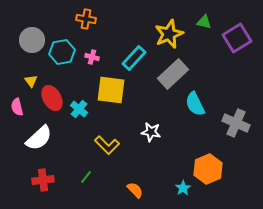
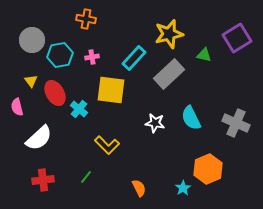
green triangle: moved 33 px down
yellow star: rotated 8 degrees clockwise
cyan hexagon: moved 2 px left, 3 px down
pink cross: rotated 24 degrees counterclockwise
gray rectangle: moved 4 px left
red ellipse: moved 3 px right, 5 px up
cyan semicircle: moved 4 px left, 14 px down
white star: moved 4 px right, 9 px up
orange semicircle: moved 4 px right, 2 px up; rotated 18 degrees clockwise
